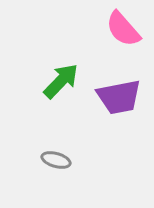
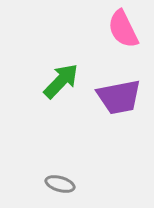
pink semicircle: rotated 15 degrees clockwise
gray ellipse: moved 4 px right, 24 px down
